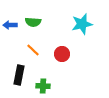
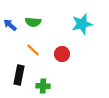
blue arrow: rotated 40 degrees clockwise
